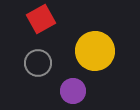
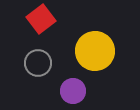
red square: rotated 8 degrees counterclockwise
